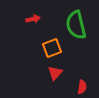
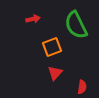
green semicircle: rotated 12 degrees counterclockwise
orange square: moved 1 px up
